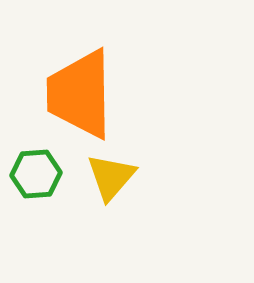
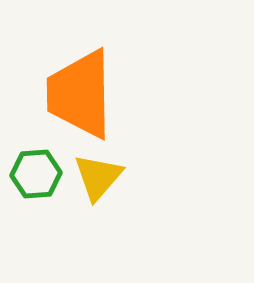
yellow triangle: moved 13 px left
